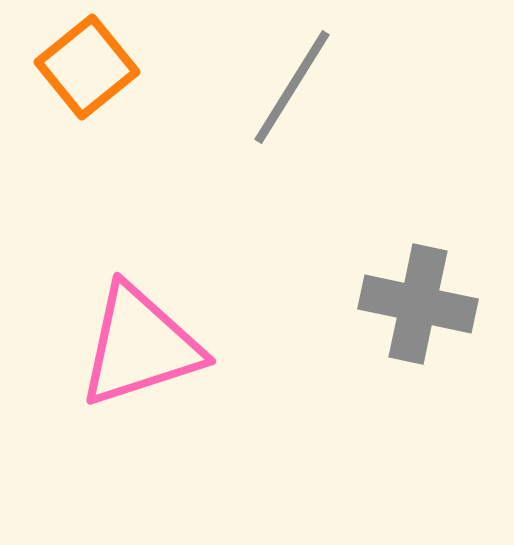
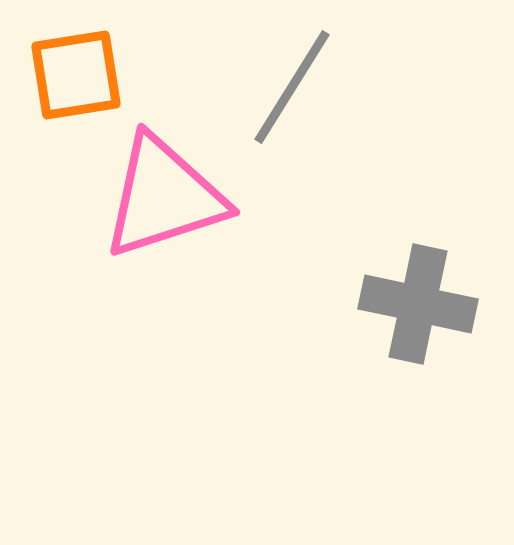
orange square: moved 11 px left, 8 px down; rotated 30 degrees clockwise
pink triangle: moved 24 px right, 149 px up
